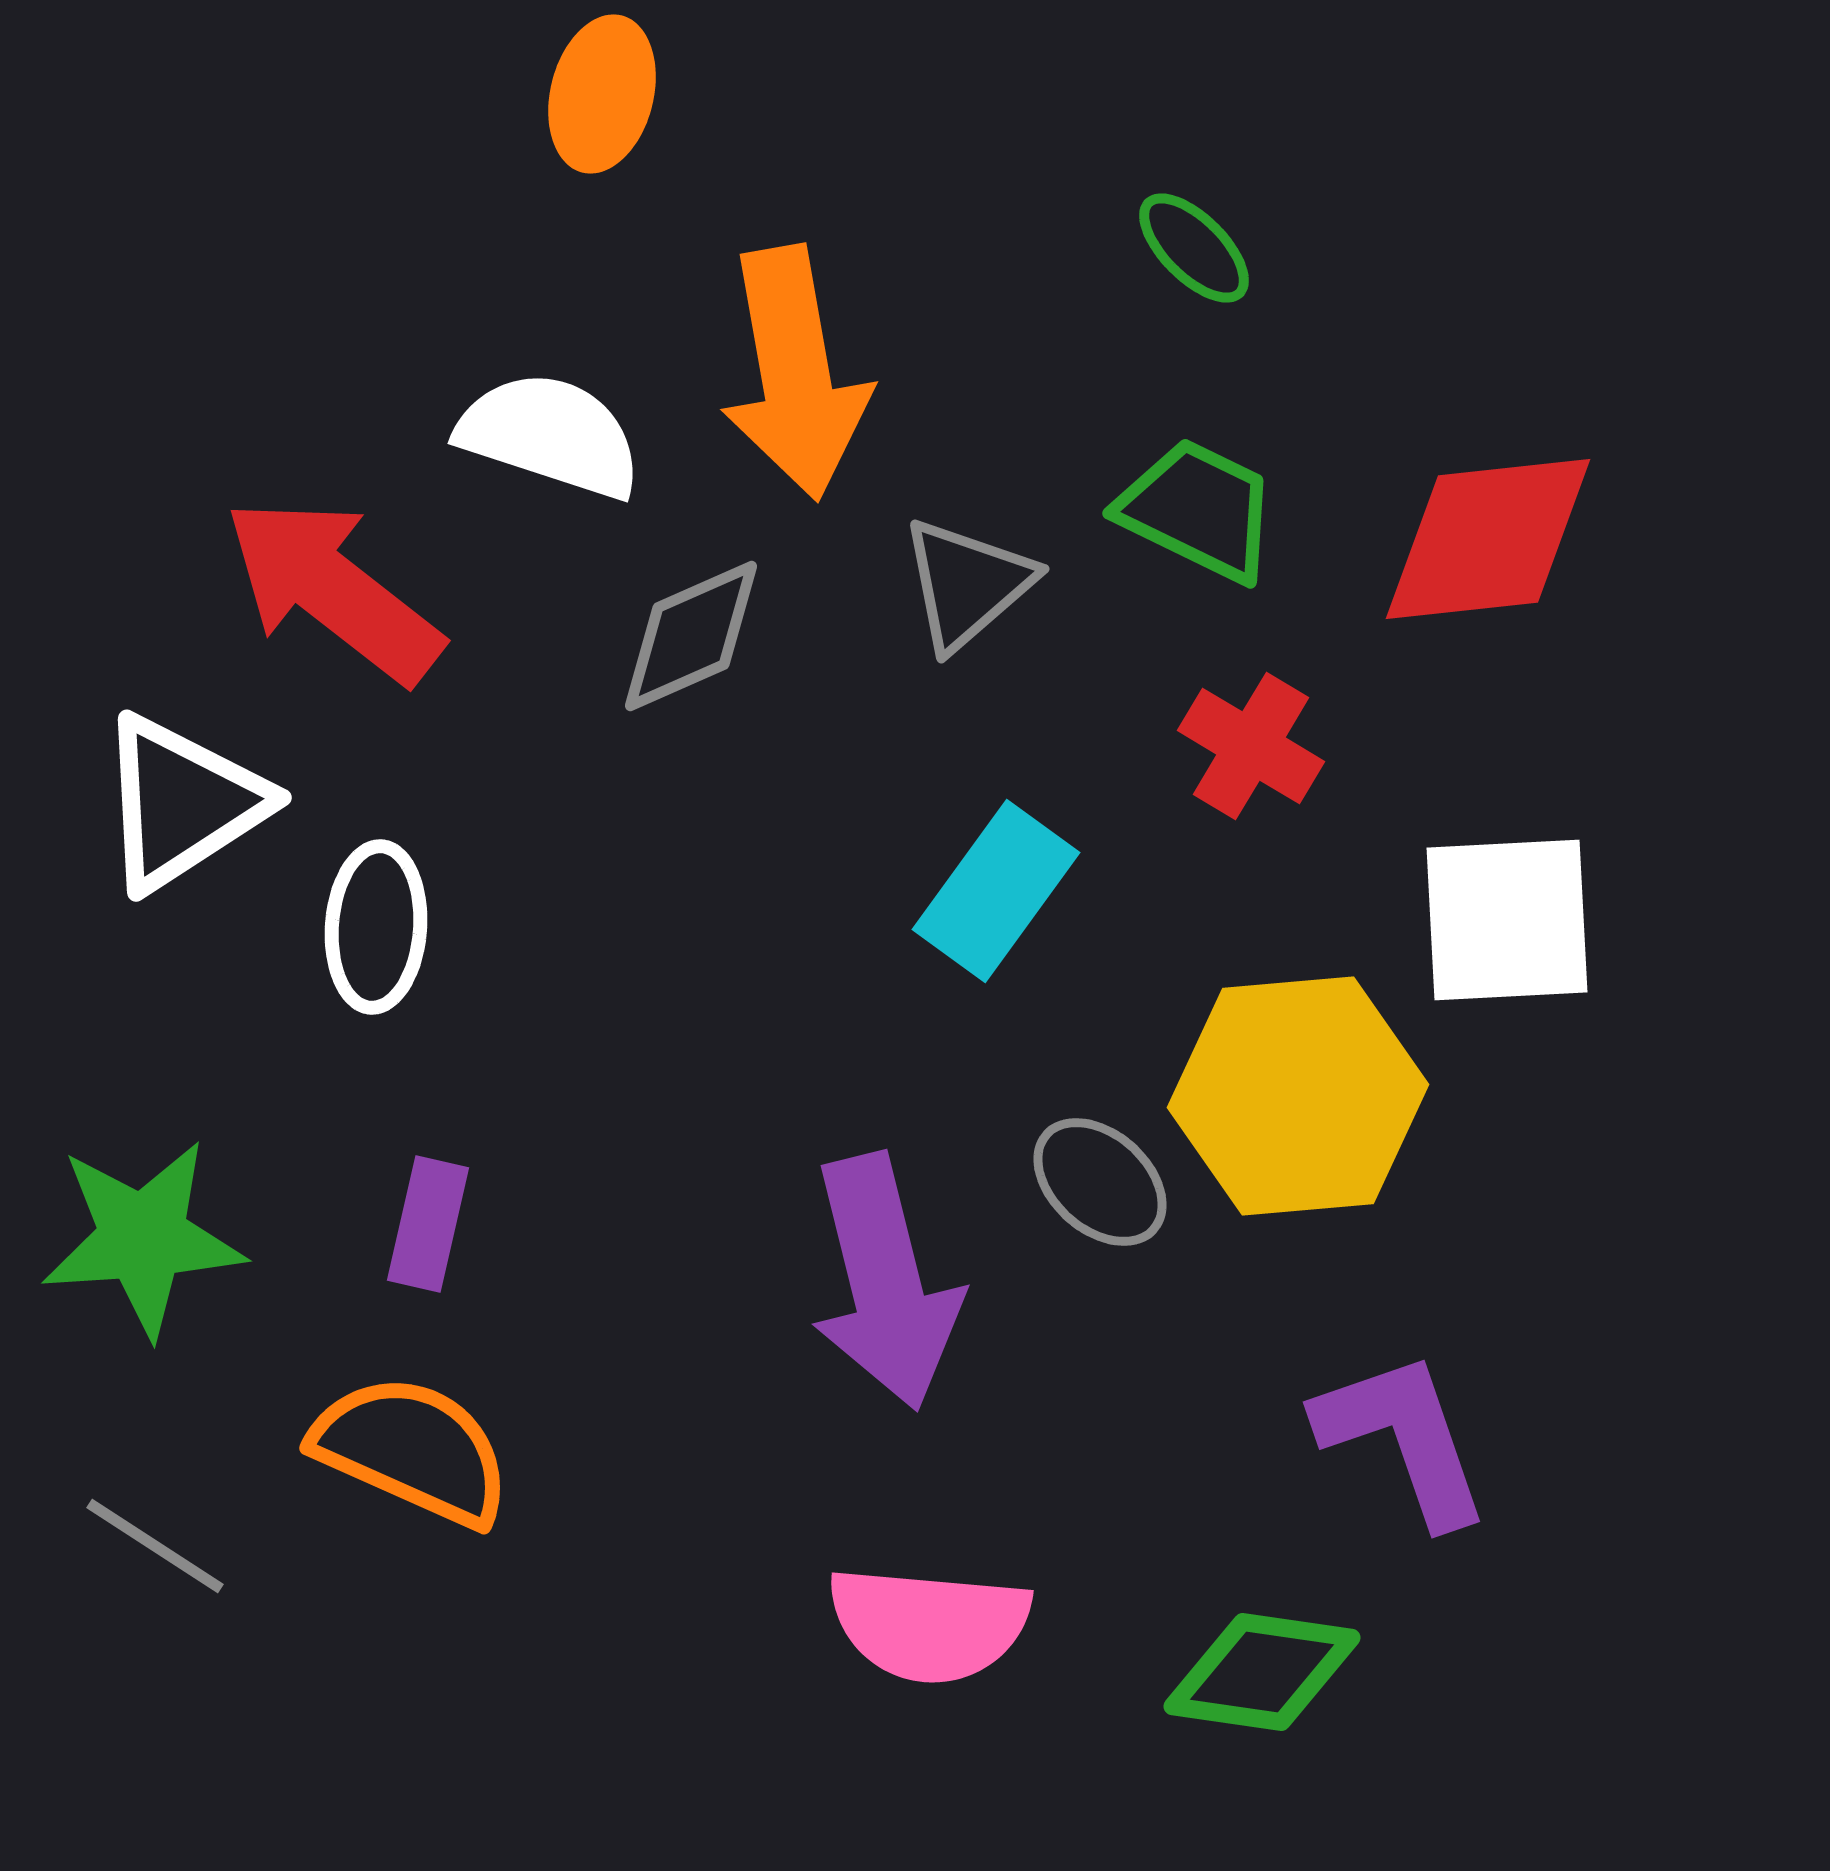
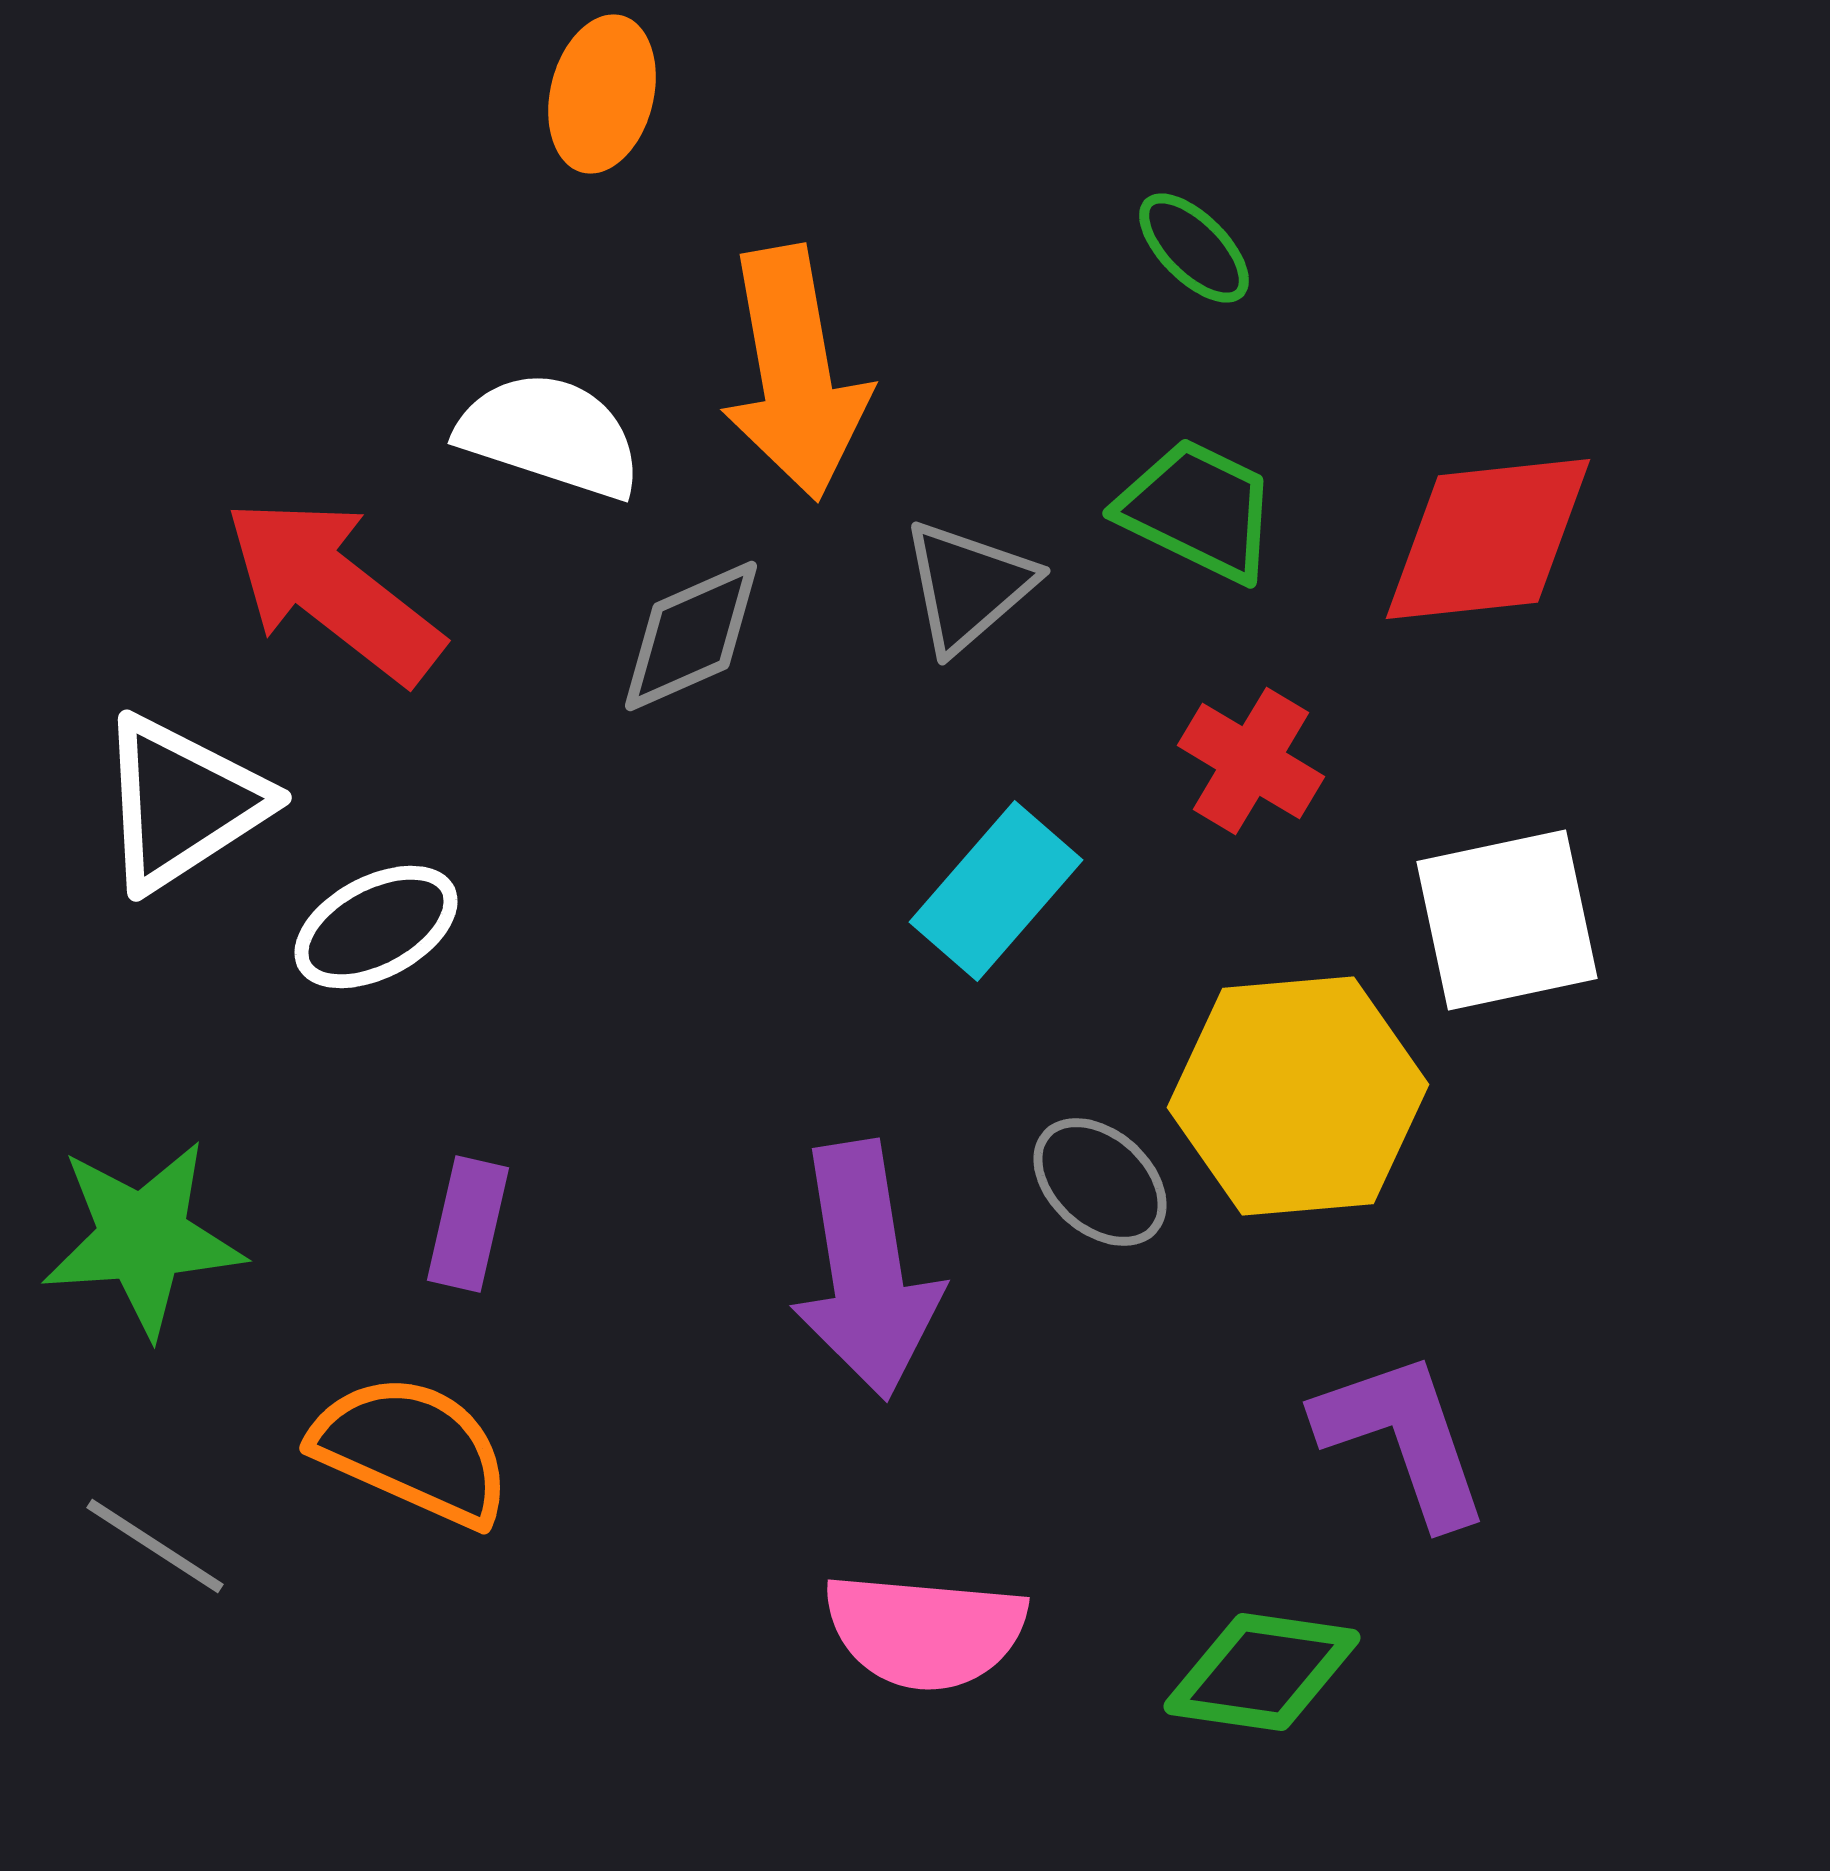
gray triangle: moved 1 px right, 2 px down
red cross: moved 15 px down
cyan rectangle: rotated 5 degrees clockwise
white square: rotated 9 degrees counterclockwise
white ellipse: rotated 58 degrees clockwise
purple rectangle: moved 40 px right
purple arrow: moved 19 px left, 12 px up; rotated 5 degrees clockwise
pink semicircle: moved 4 px left, 7 px down
